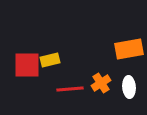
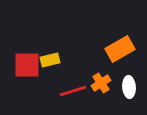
orange rectangle: moved 9 px left; rotated 20 degrees counterclockwise
red line: moved 3 px right, 2 px down; rotated 12 degrees counterclockwise
